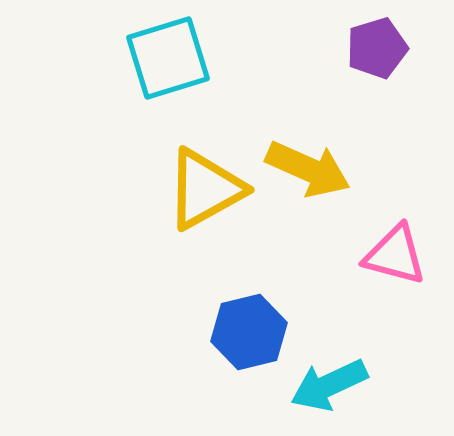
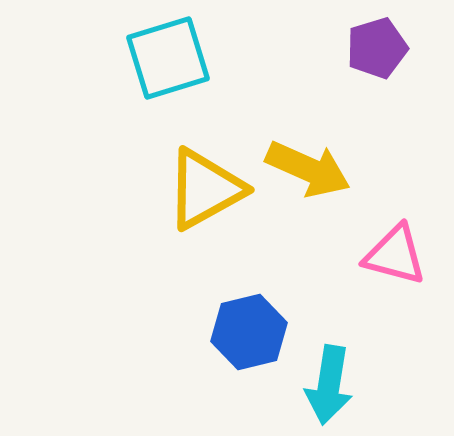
cyan arrow: rotated 56 degrees counterclockwise
